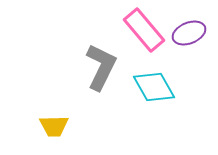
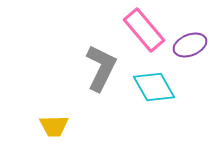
purple ellipse: moved 1 px right, 12 px down
gray L-shape: moved 1 px down
